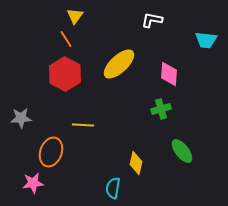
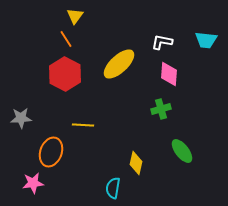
white L-shape: moved 10 px right, 22 px down
